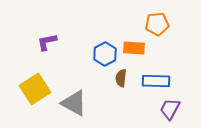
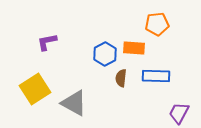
blue rectangle: moved 5 px up
purple trapezoid: moved 9 px right, 4 px down
